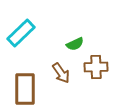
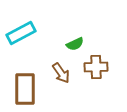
cyan rectangle: rotated 16 degrees clockwise
